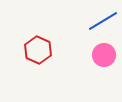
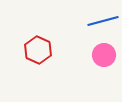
blue line: rotated 16 degrees clockwise
